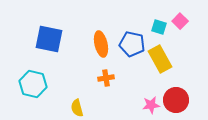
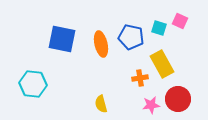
pink square: rotated 21 degrees counterclockwise
cyan square: moved 1 px down
blue square: moved 13 px right
blue pentagon: moved 1 px left, 7 px up
yellow rectangle: moved 2 px right, 5 px down
orange cross: moved 34 px right
cyan hexagon: rotated 8 degrees counterclockwise
red circle: moved 2 px right, 1 px up
yellow semicircle: moved 24 px right, 4 px up
